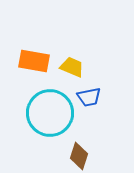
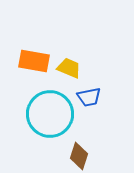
yellow trapezoid: moved 3 px left, 1 px down
cyan circle: moved 1 px down
